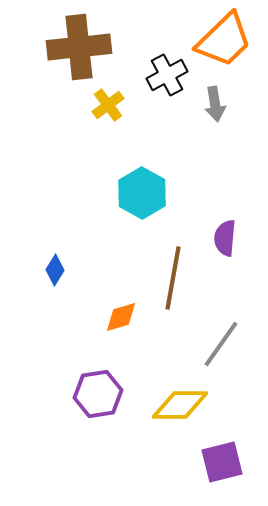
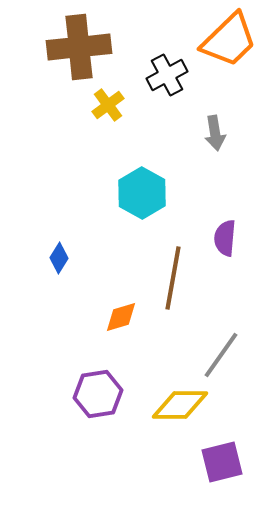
orange trapezoid: moved 5 px right
gray arrow: moved 29 px down
blue diamond: moved 4 px right, 12 px up
gray line: moved 11 px down
